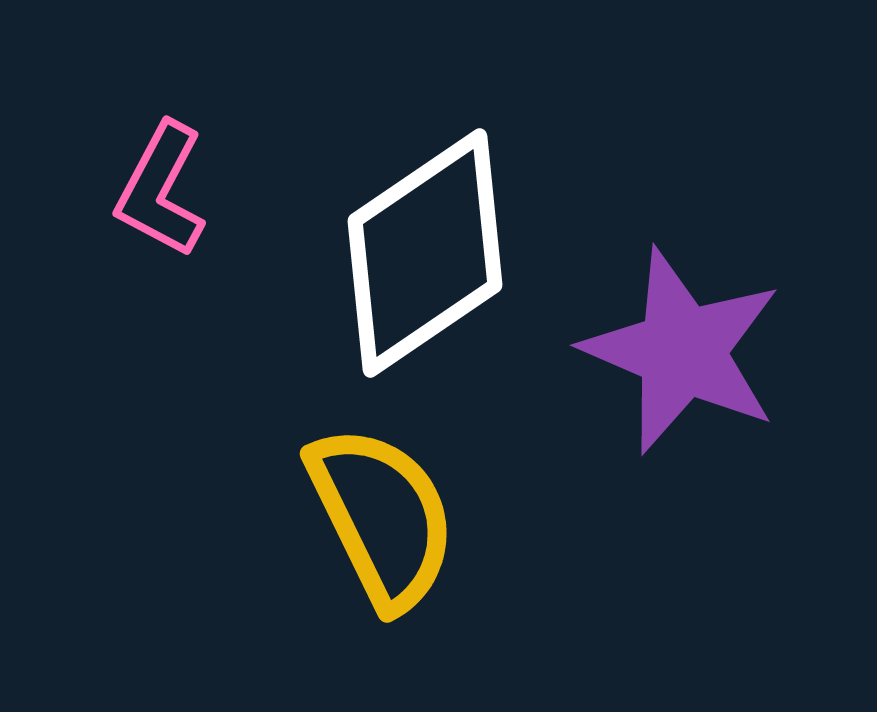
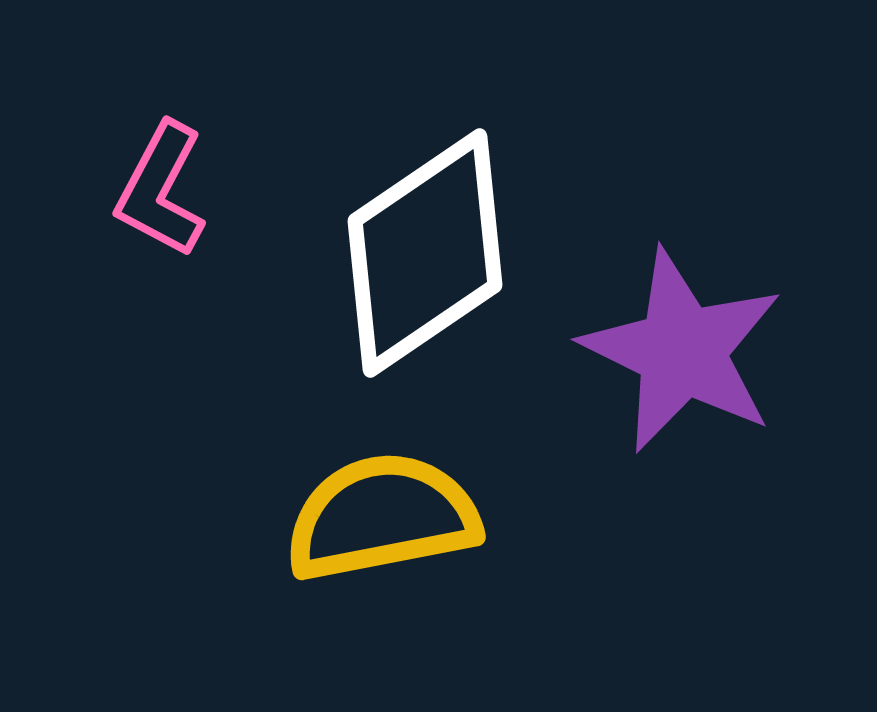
purple star: rotated 3 degrees clockwise
yellow semicircle: rotated 75 degrees counterclockwise
